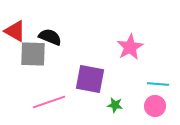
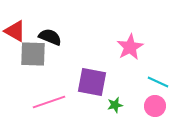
purple square: moved 2 px right, 3 px down
cyan line: moved 2 px up; rotated 20 degrees clockwise
green star: rotated 21 degrees counterclockwise
